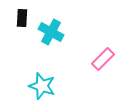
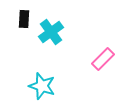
black rectangle: moved 2 px right, 1 px down
cyan cross: rotated 25 degrees clockwise
